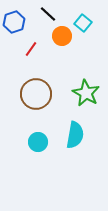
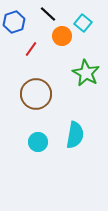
green star: moved 20 px up
